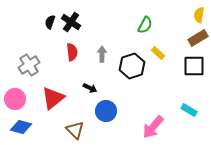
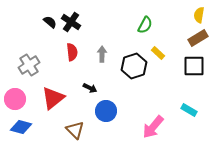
black semicircle: rotated 112 degrees clockwise
black hexagon: moved 2 px right
